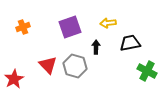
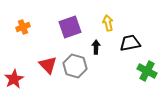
yellow arrow: rotated 84 degrees clockwise
